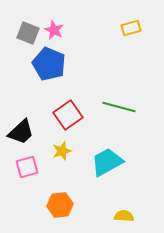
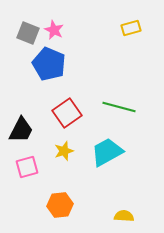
red square: moved 1 px left, 2 px up
black trapezoid: moved 2 px up; rotated 20 degrees counterclockwise
yellow star: moved 2 px right
cyan trapezoid: moved 10 px up
